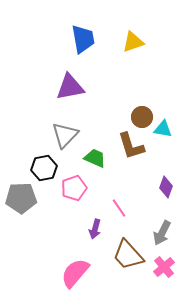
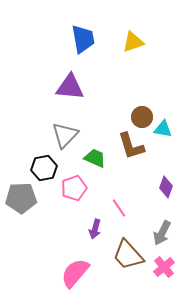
purple triangle: rotated 16 degrees clockwise
